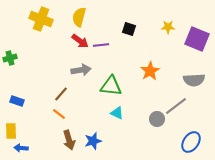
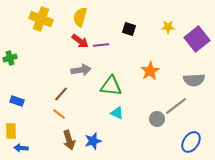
yellow semicircle: moved 1 px right
purple square: rotated 30 degrees clockwise
